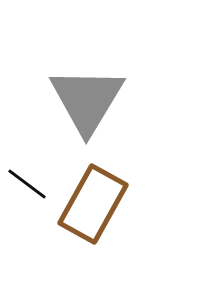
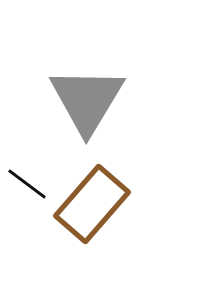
brown rectangle: moved 1 px left; rotated 12 degrees clockwise
